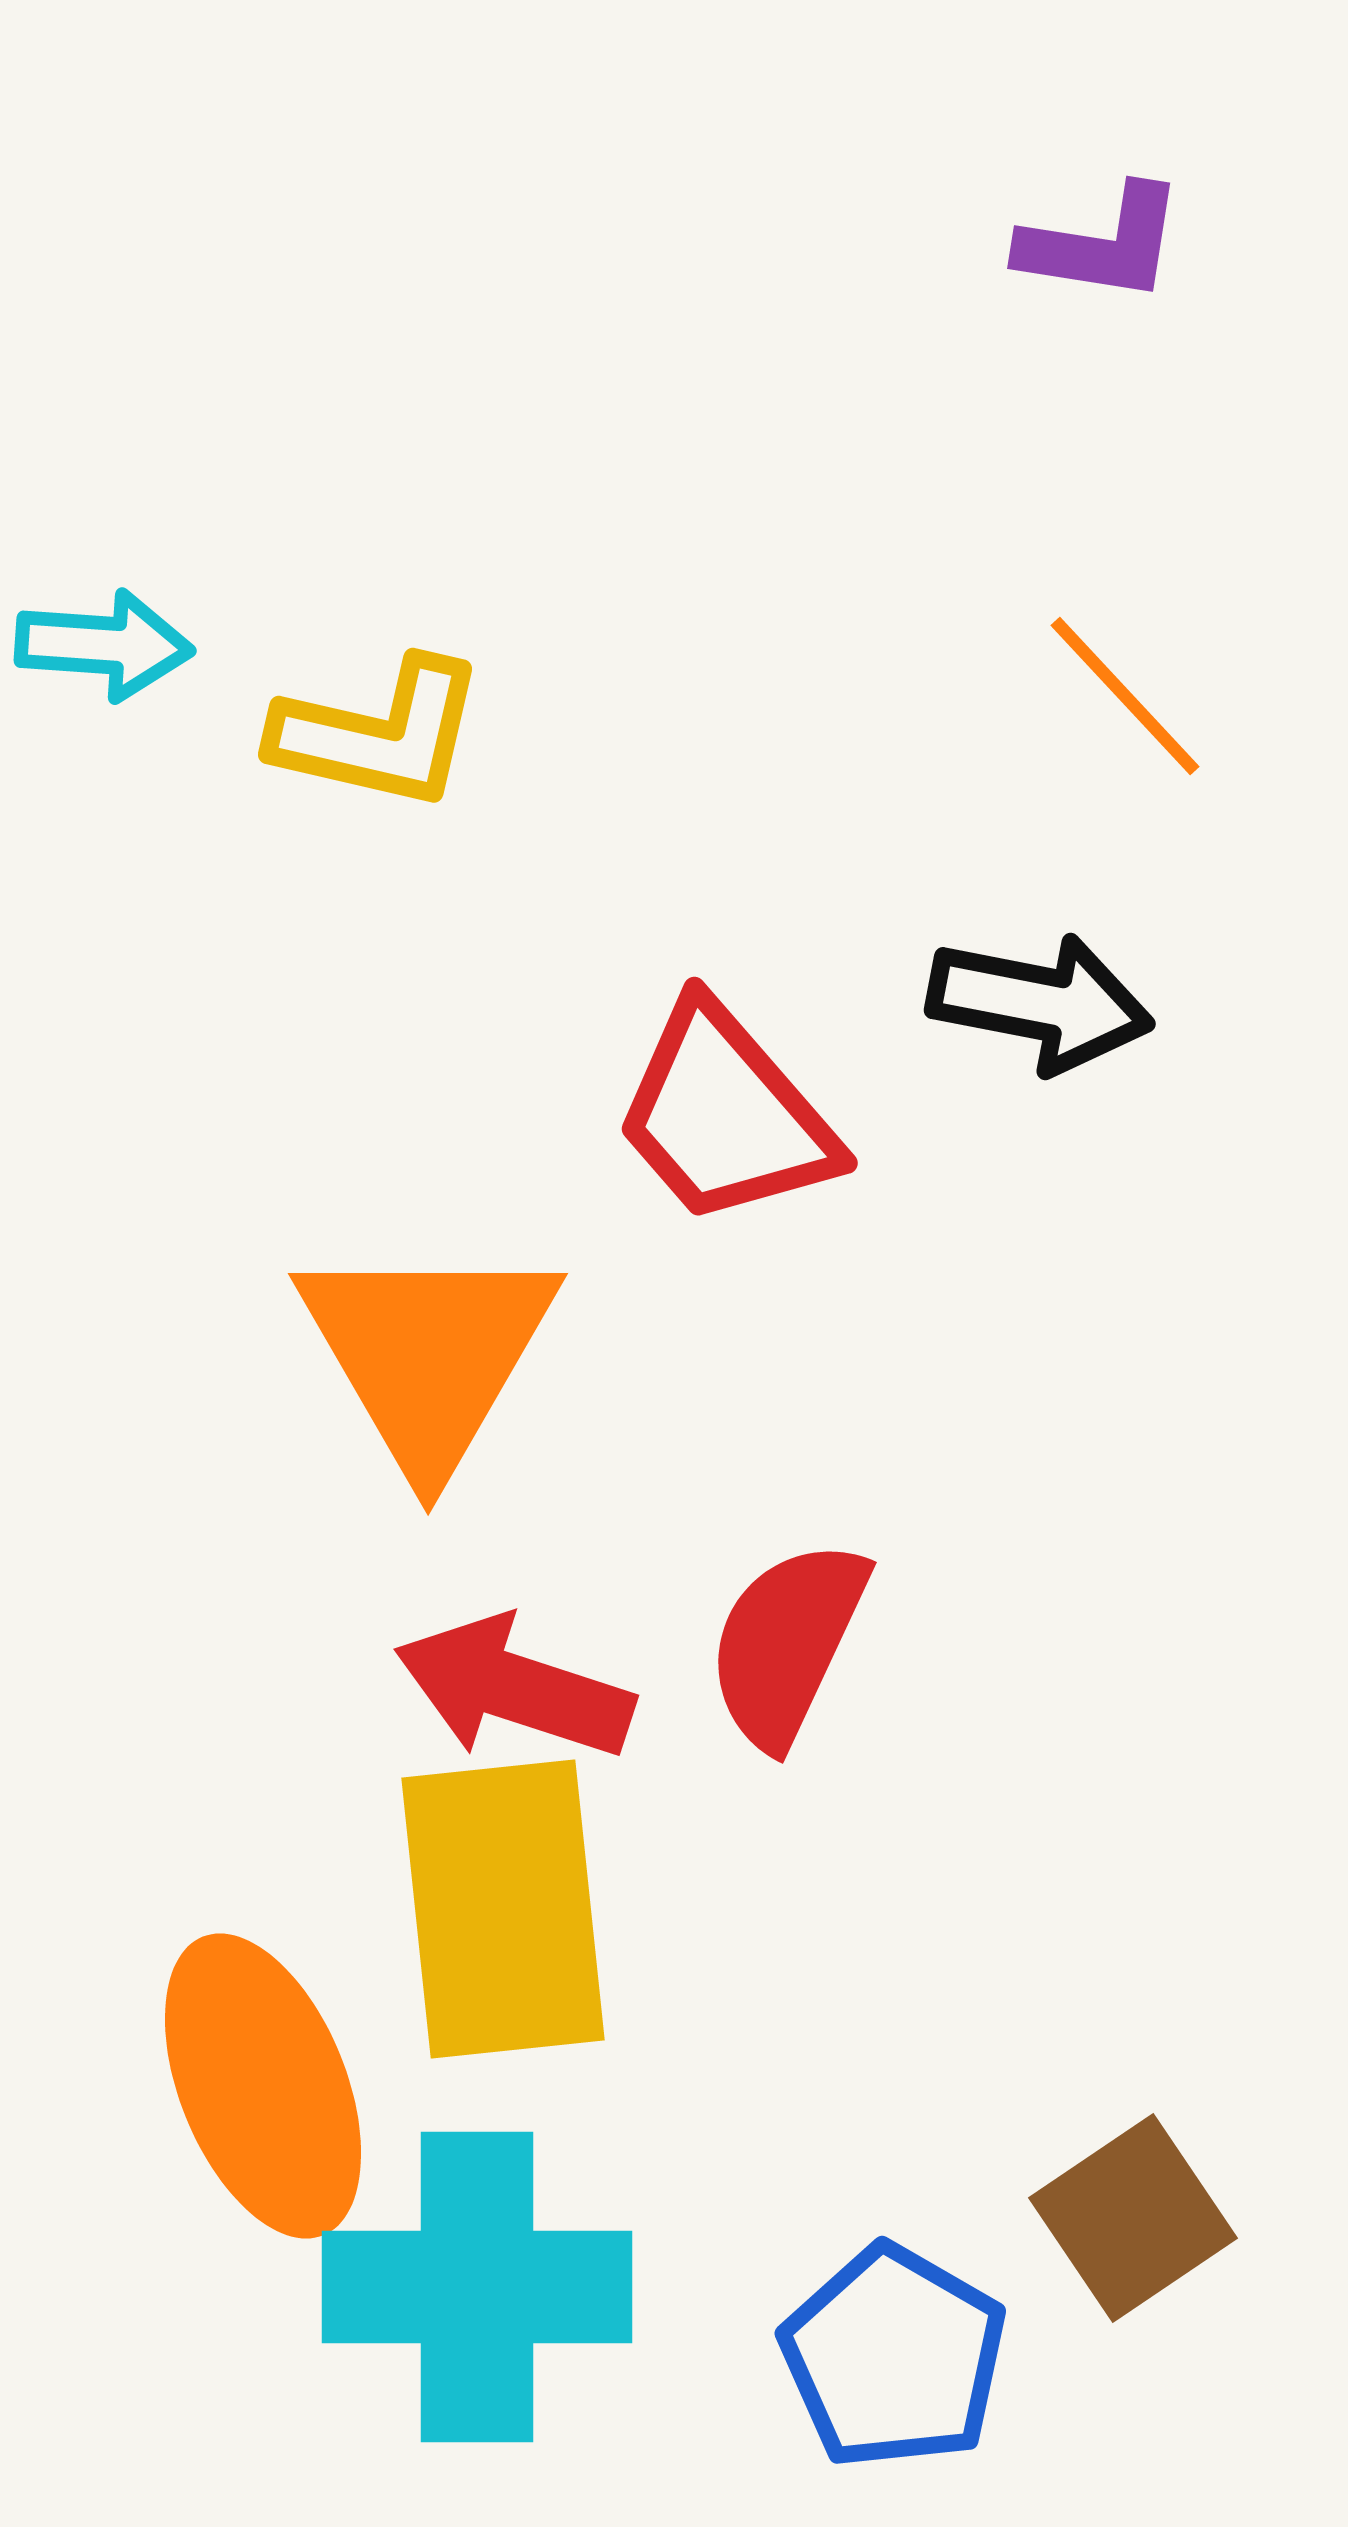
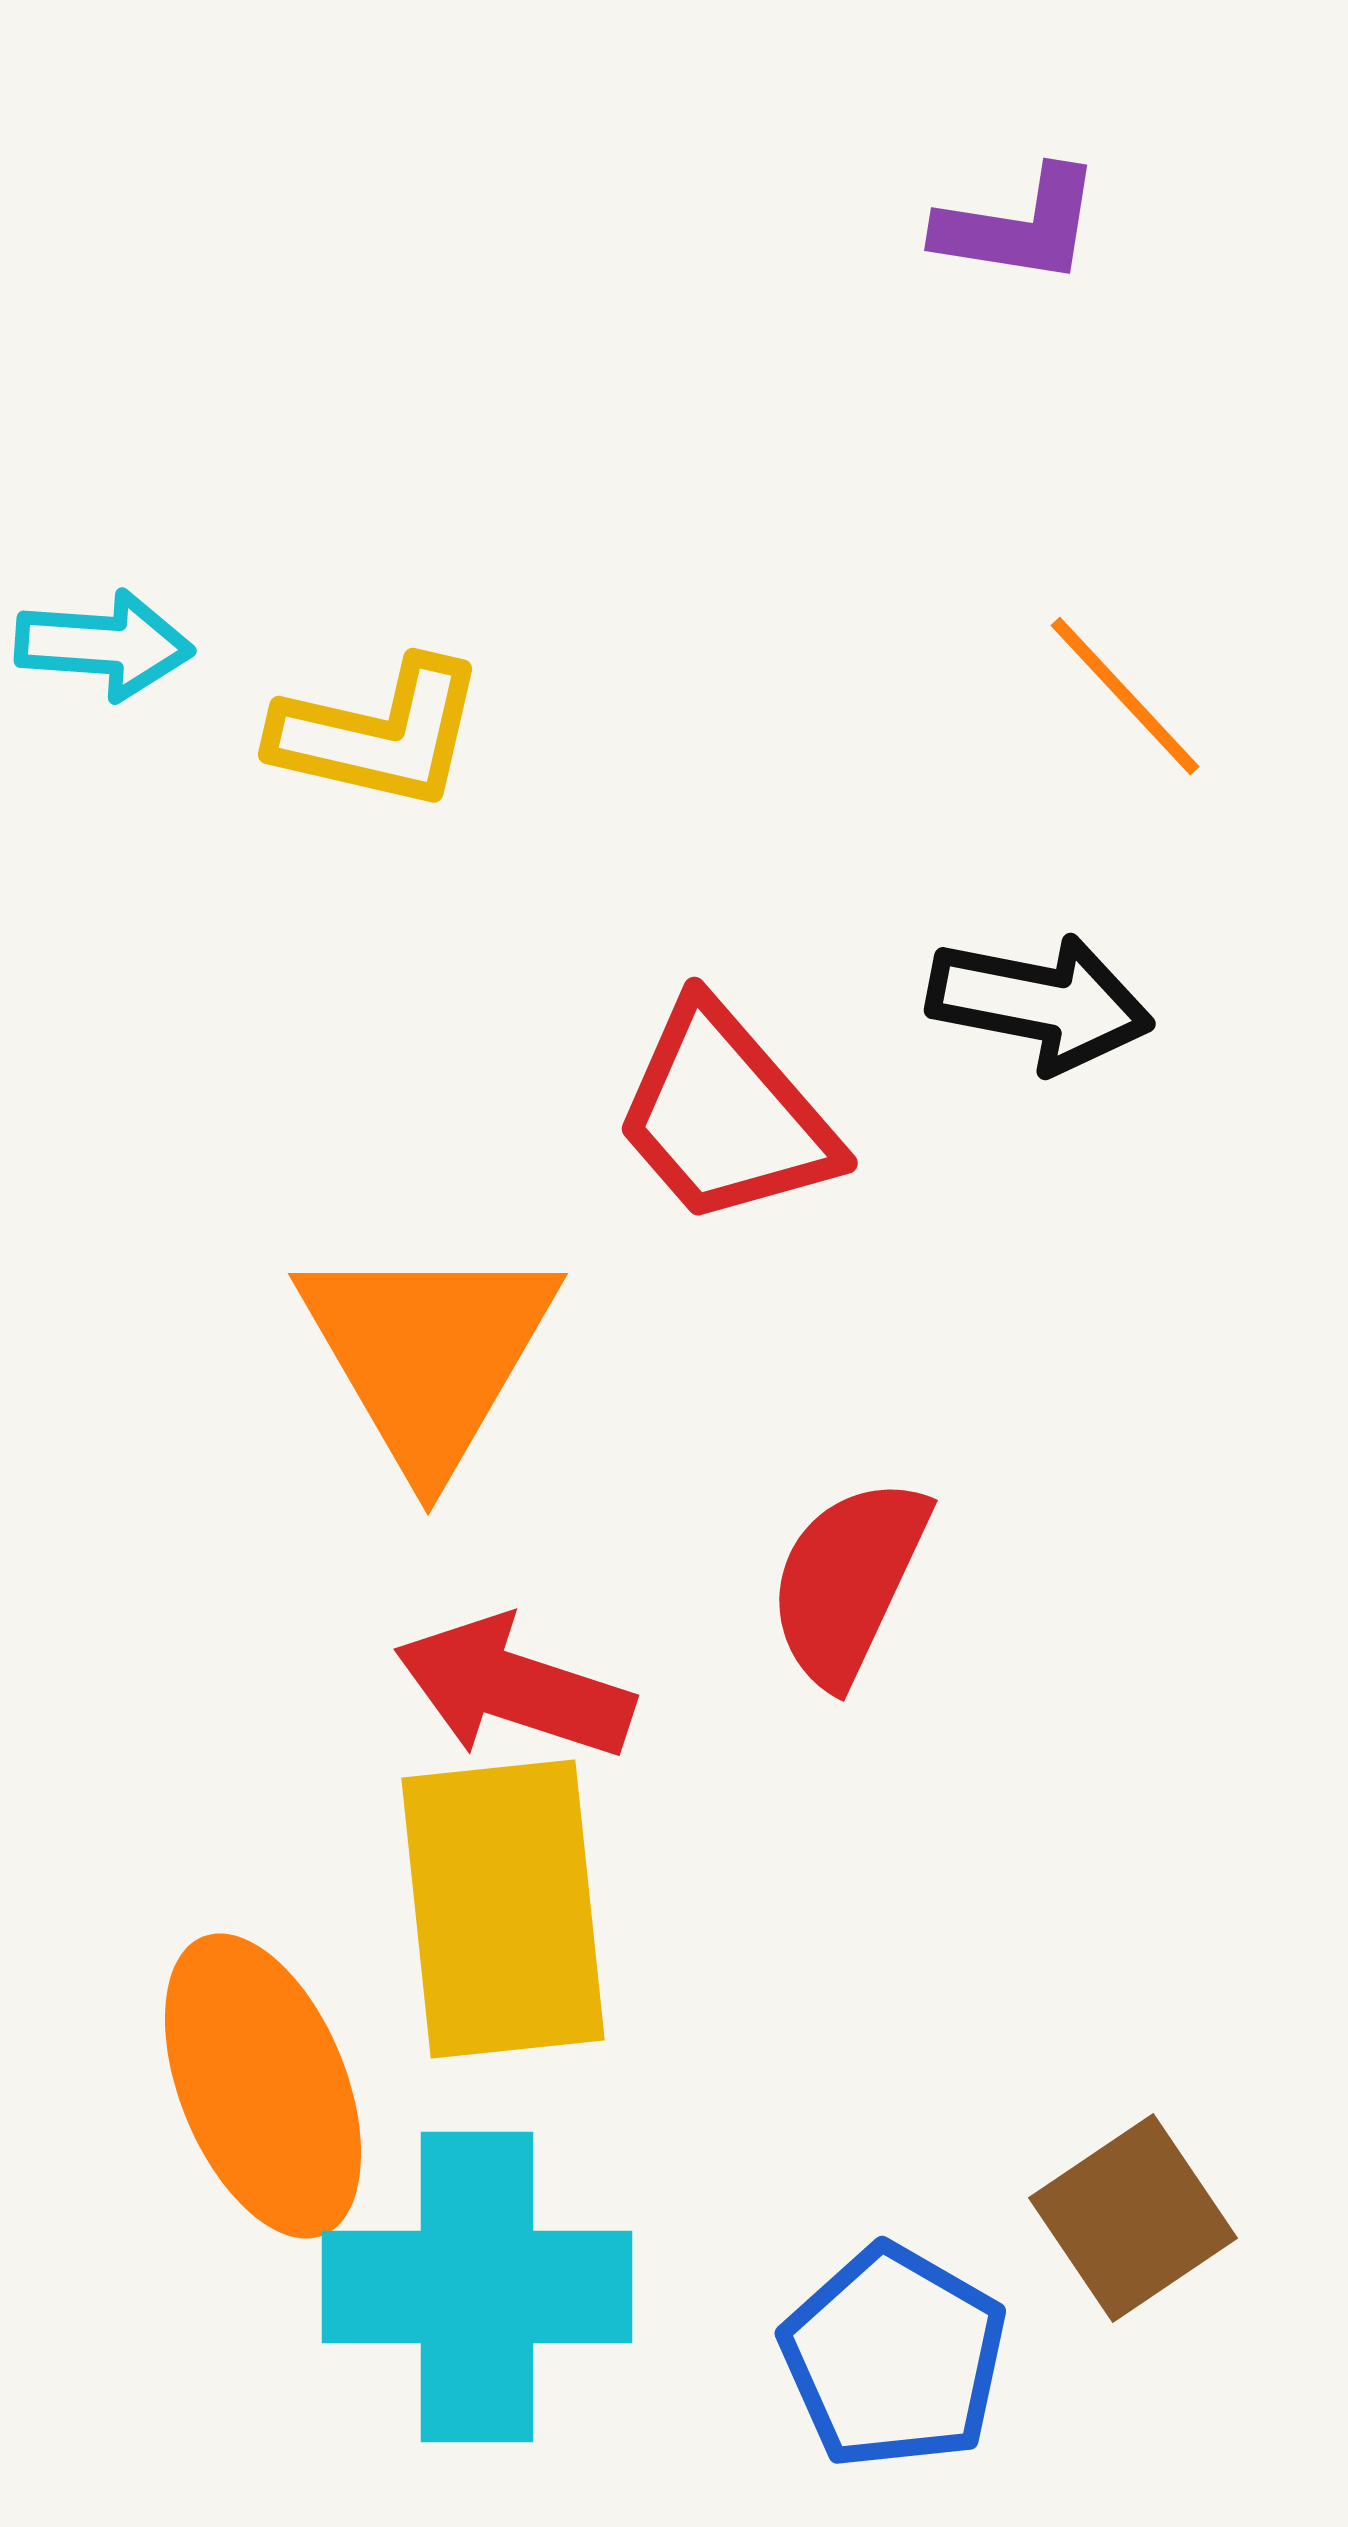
purple L-shape: moved 83 px left, 18 px up
red semicircle: moved 61 px right, 62 px up
